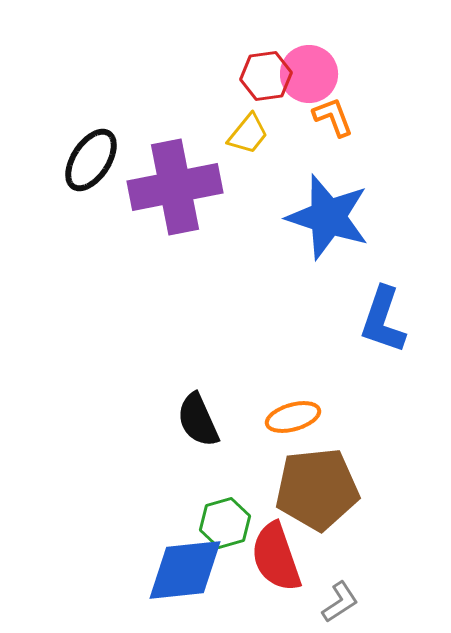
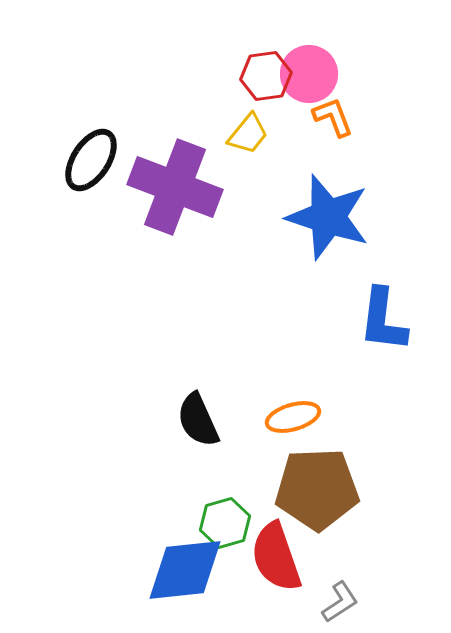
purple cross: rotated 32 degrees clockwise
blue L-shape: rotated 12 degrees counterclockwise
brown pentagon: rotated 4 degrees clockwise
